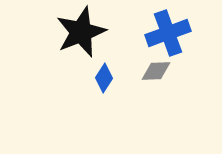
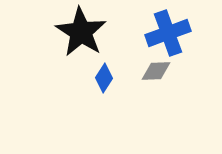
black star: rotated 18 degrees counterclockwise
